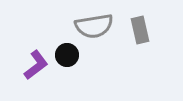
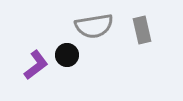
gray rectangle: moved 2 px right
